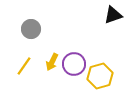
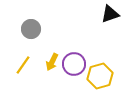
black triangle: moved 3 px left, 1 px up
yellow line: moved 1 px left, 1 px up
